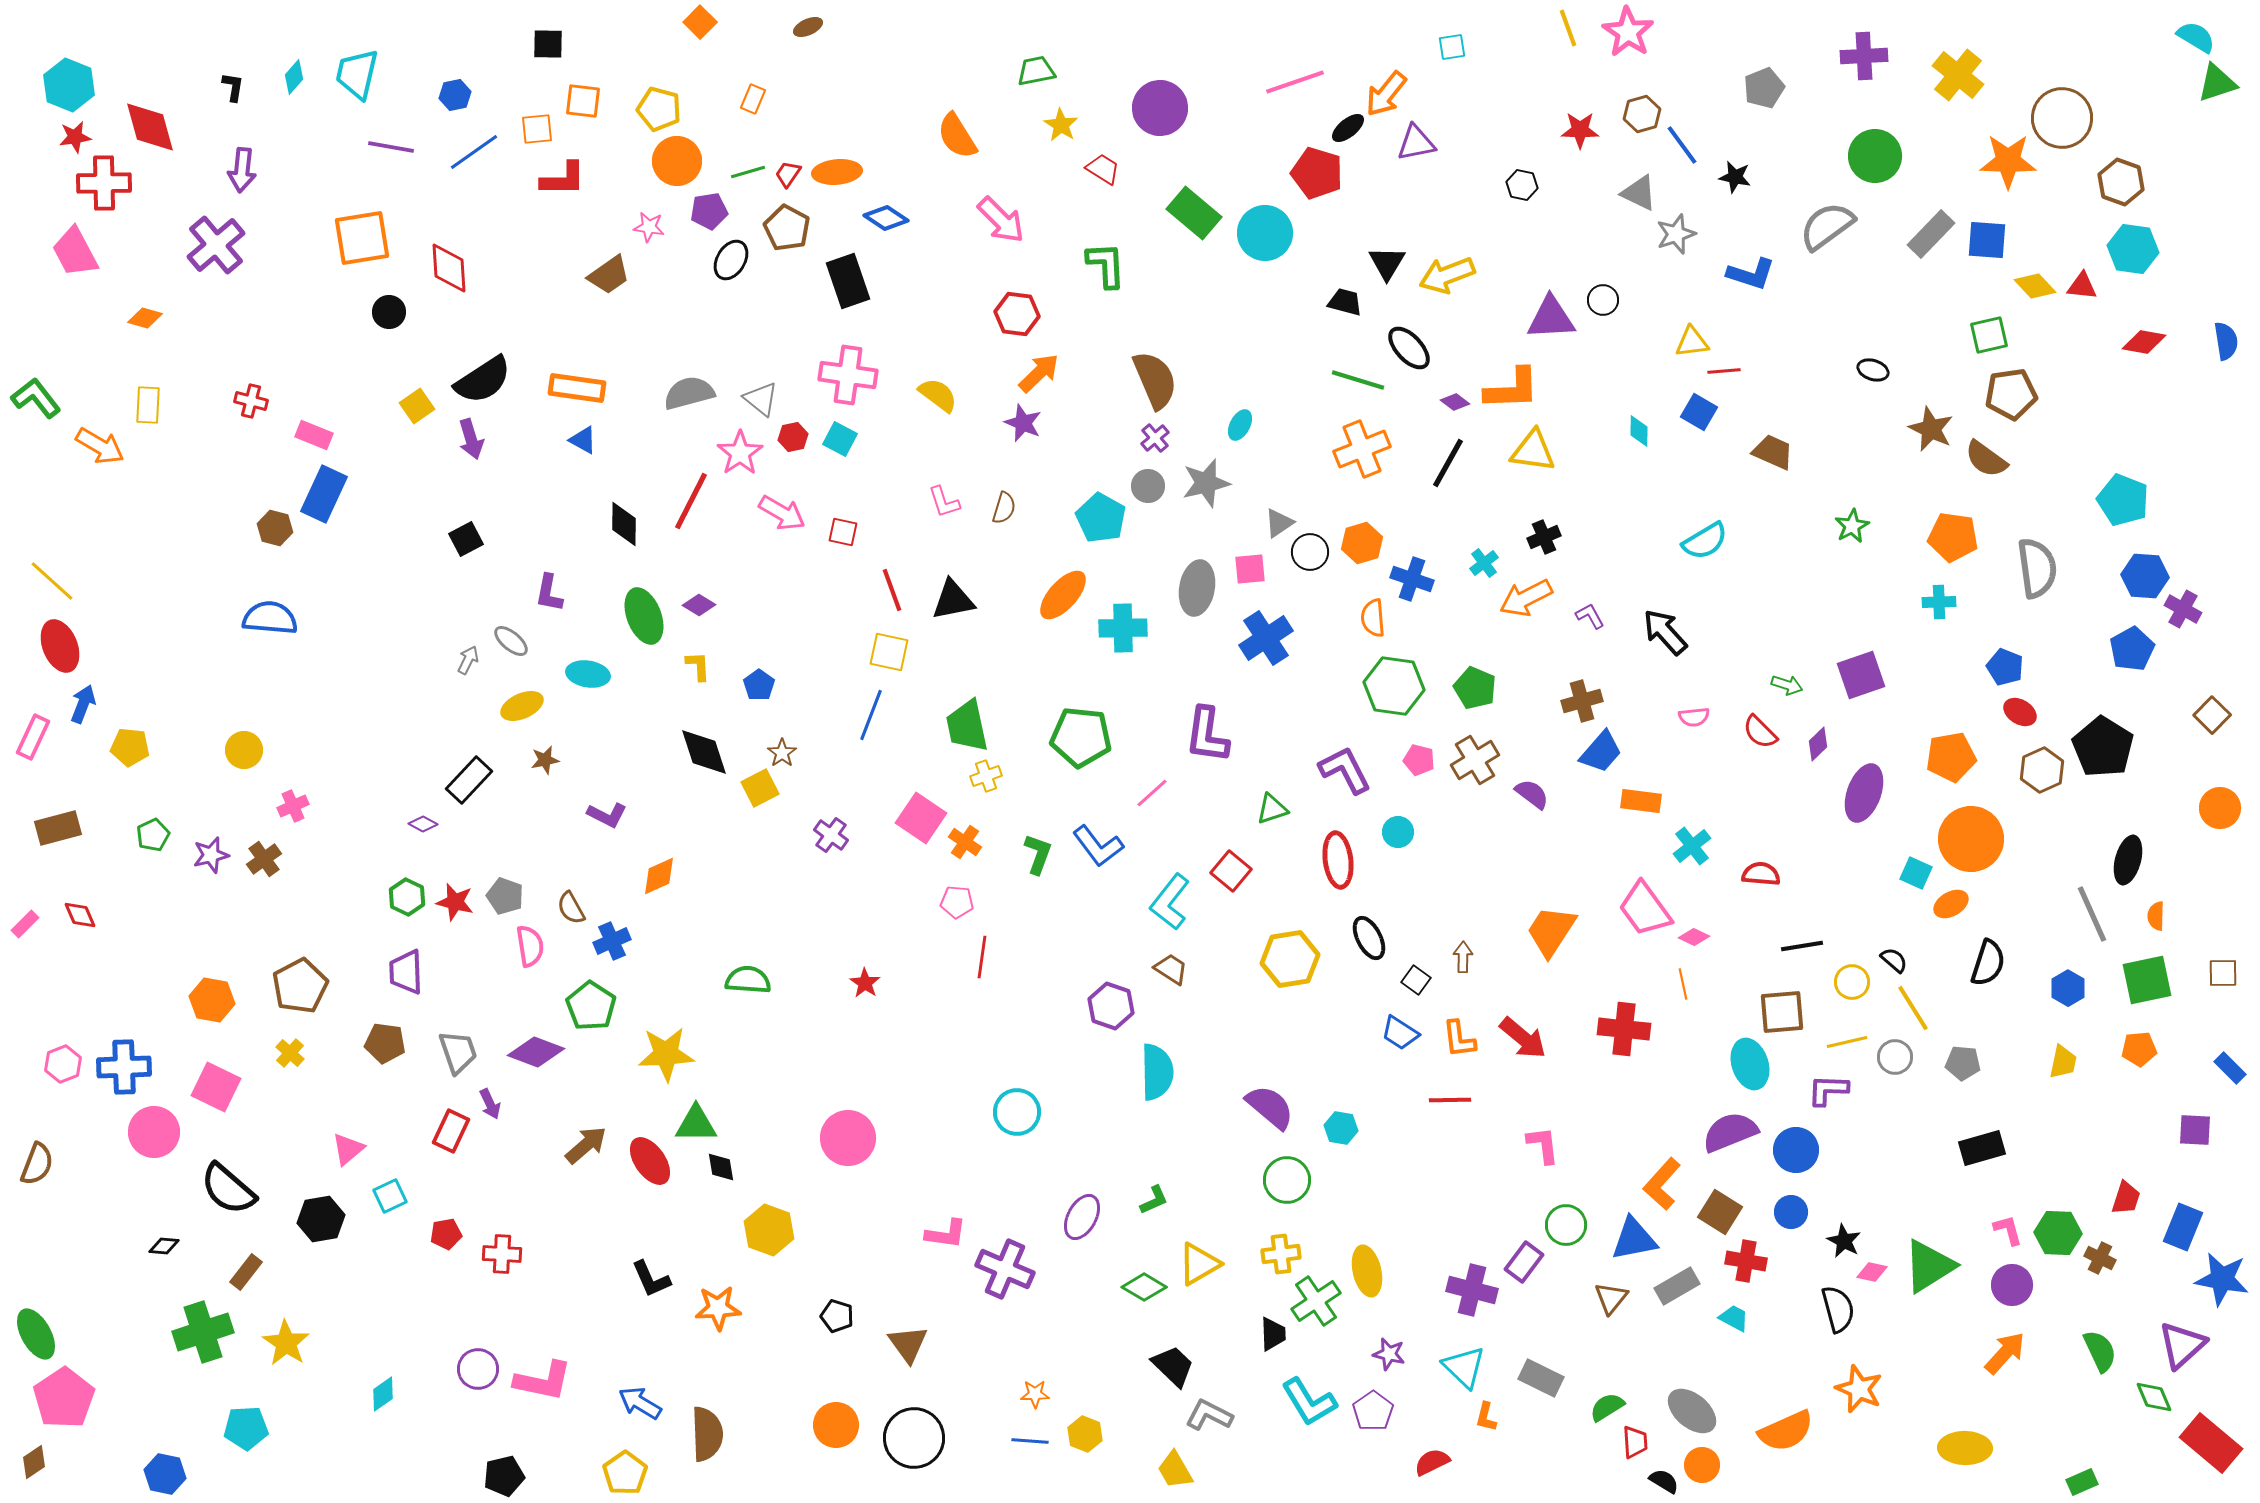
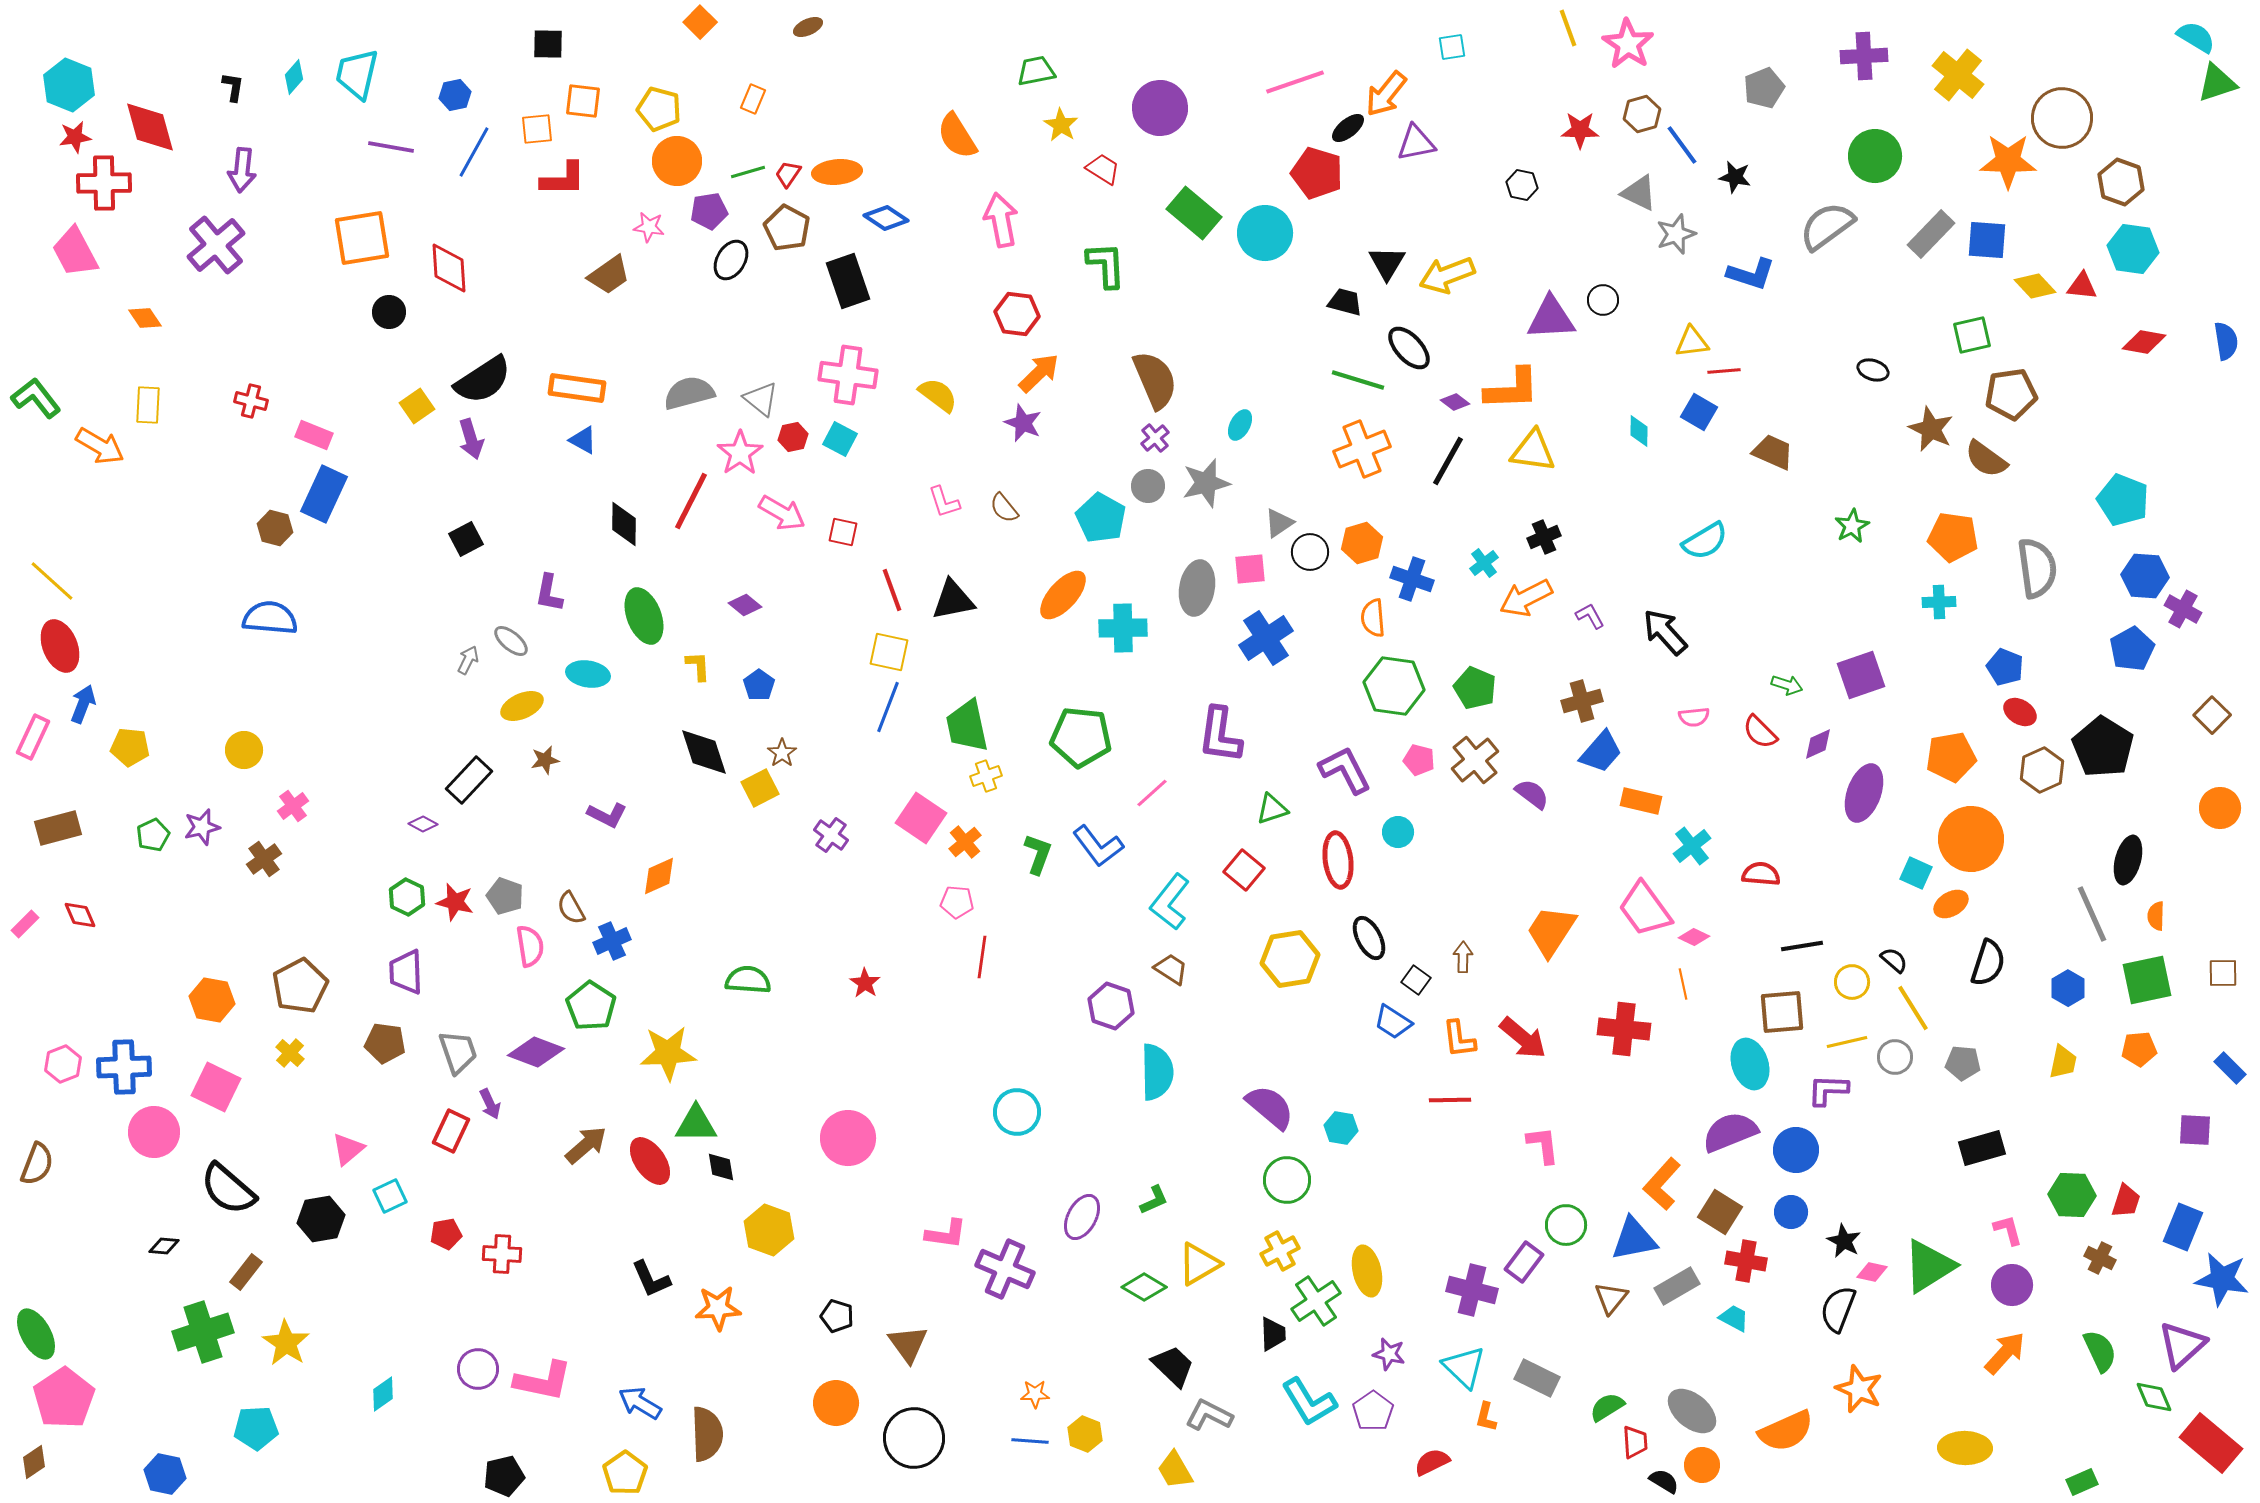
pink star at (1628, 32): moved 12 px down
blue line at (474, 152): rotated 26 degrees counterclockwise
pink arrow at (1001, 220): rotated 146 degrees counterclockwise
orange diamond at (145, 318): rotated 40 degrees clockwise
green square at (1989, 335): moved 17 px left
black line at (1448, 463): moved 2 px up
brown semicircle at (1004, 508): rotated 124 degrees clockwise
purple diamond at (699, 605): moved 46 px right; rotated 8 degrees clockwise
blue line at (871, 715): moved 17 px right, 8 px up
purple L-shape at (1207, 735): moved 13 px right
purple diamond at (1818, 744): rotated 20 degrees clockwise
brown cross at (1475, 760): rotated 9 degrees counterclockwise
orange rectangle at (1641, 801): rotated 6 degrees clockwise
pink cross at (293, 806): rotated 12 degrees counterclockwise
orange cross at (965, 842): rotated 16 degrees clockwise
purple star at (211, 855): moved 9 px left, 28 px up
red square at (1231, 871): moved 13 px right, 1 px up
blue trapezoid at (1400, 1033): moved 7 px left, 11 px up
yellow star at (666, 1054): moved 2 px right, 1 px up
red trapezoid at (2126, 1198): moved 3 px down
green hexagon at (2058, 1233): moved 14 px right, 38 px up
yellow cross at (1281, 1254): moved 1 px left, 3 px up; rotated 21 degrees counterclockwise
black semicircle at (1838, 1309): rotated 144 degrees counterclockwise
gray rectangle at (1541, 1378): moved 4 px left
orange circle at (836, 1425): moved 22 px up
cyan pentagon at (246, 1428): moved 10 px right
